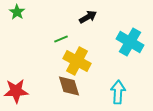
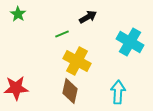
green star: moved 1 px right, 2 px down
green line: moved 1 px right, 5 px up
brown diamond: moved 1 px right, 5 px down; rotated 30 degrees clockwise
red star: moved 3 px up
